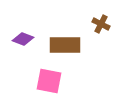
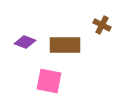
brown cross: moved 1 px right, 1 px down
purple diamond: moved 2 px right, 3 px down
